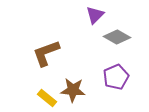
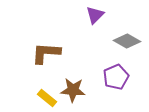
gray diamond: moved 10 px right, 4 px down
brown L-shape: rotated 24 degrees clockwise
